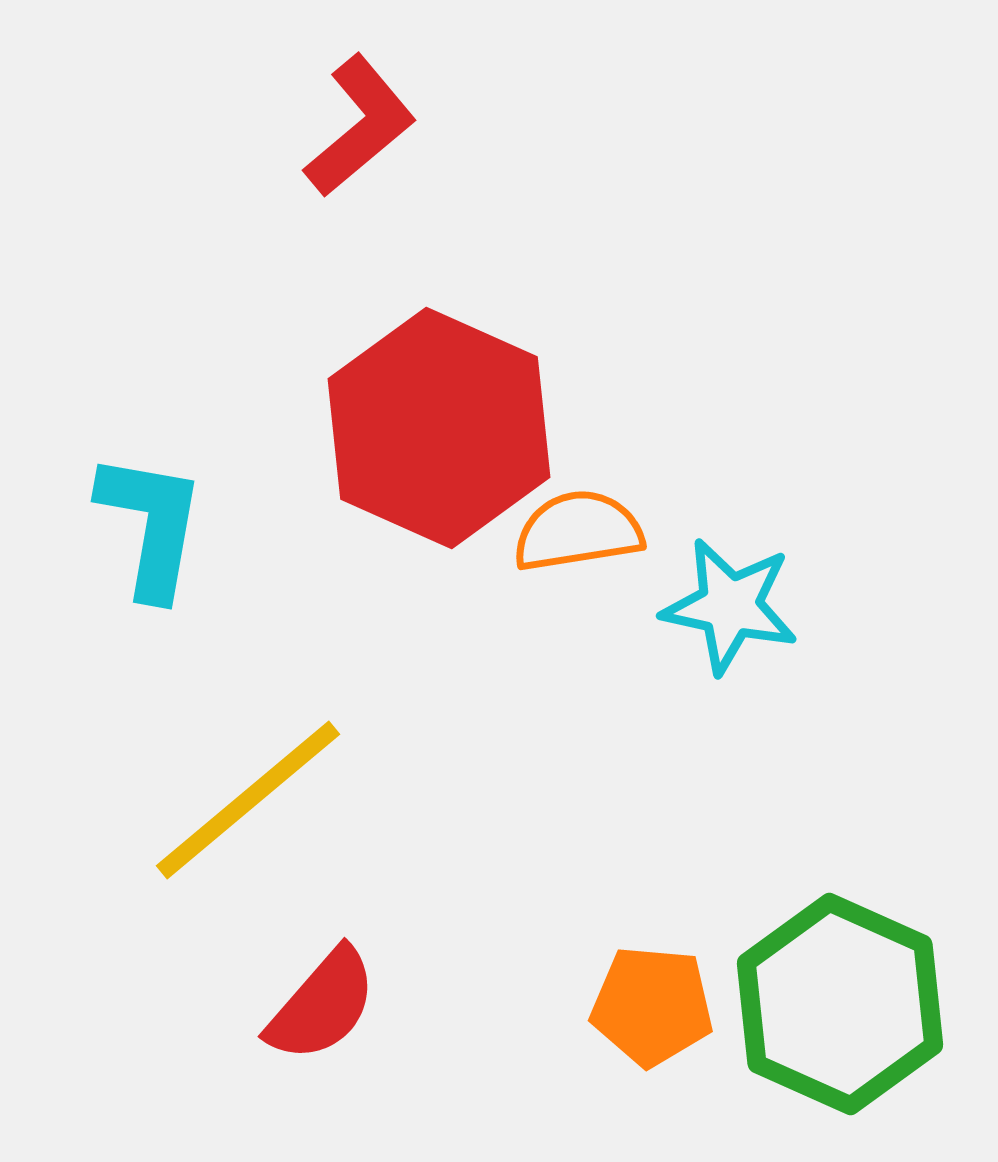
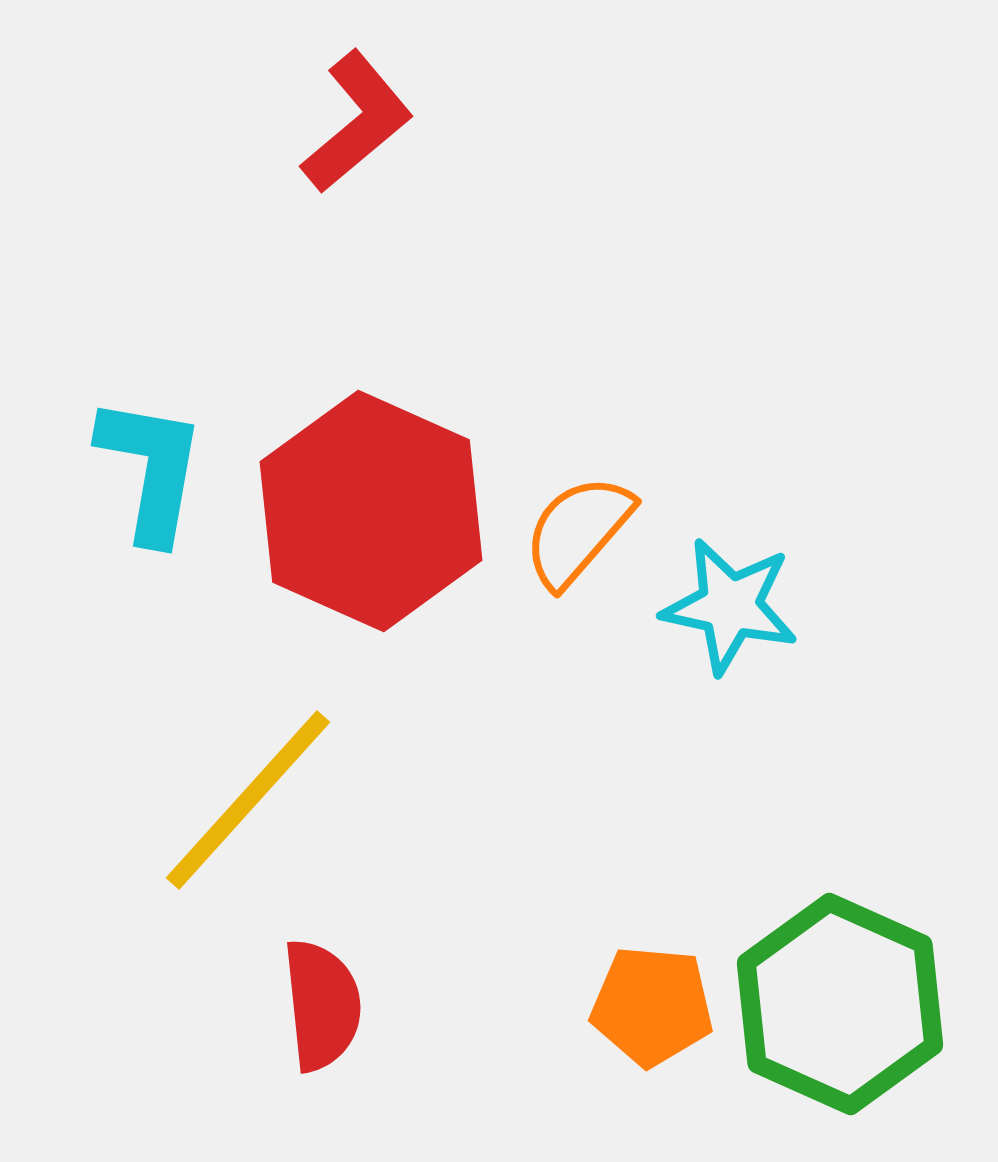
red L-shape: moved 3 px left, 4 px up
red hexagon: moved 68 px left, 83 px down
cyan L-shape: moved 56 px up
orange semicircle: rotated 40 degrees counterclockwise
yellow line: rotated 8 degrees counterclockwise
red semicircle: rotated 47 degrees counterclockwise
